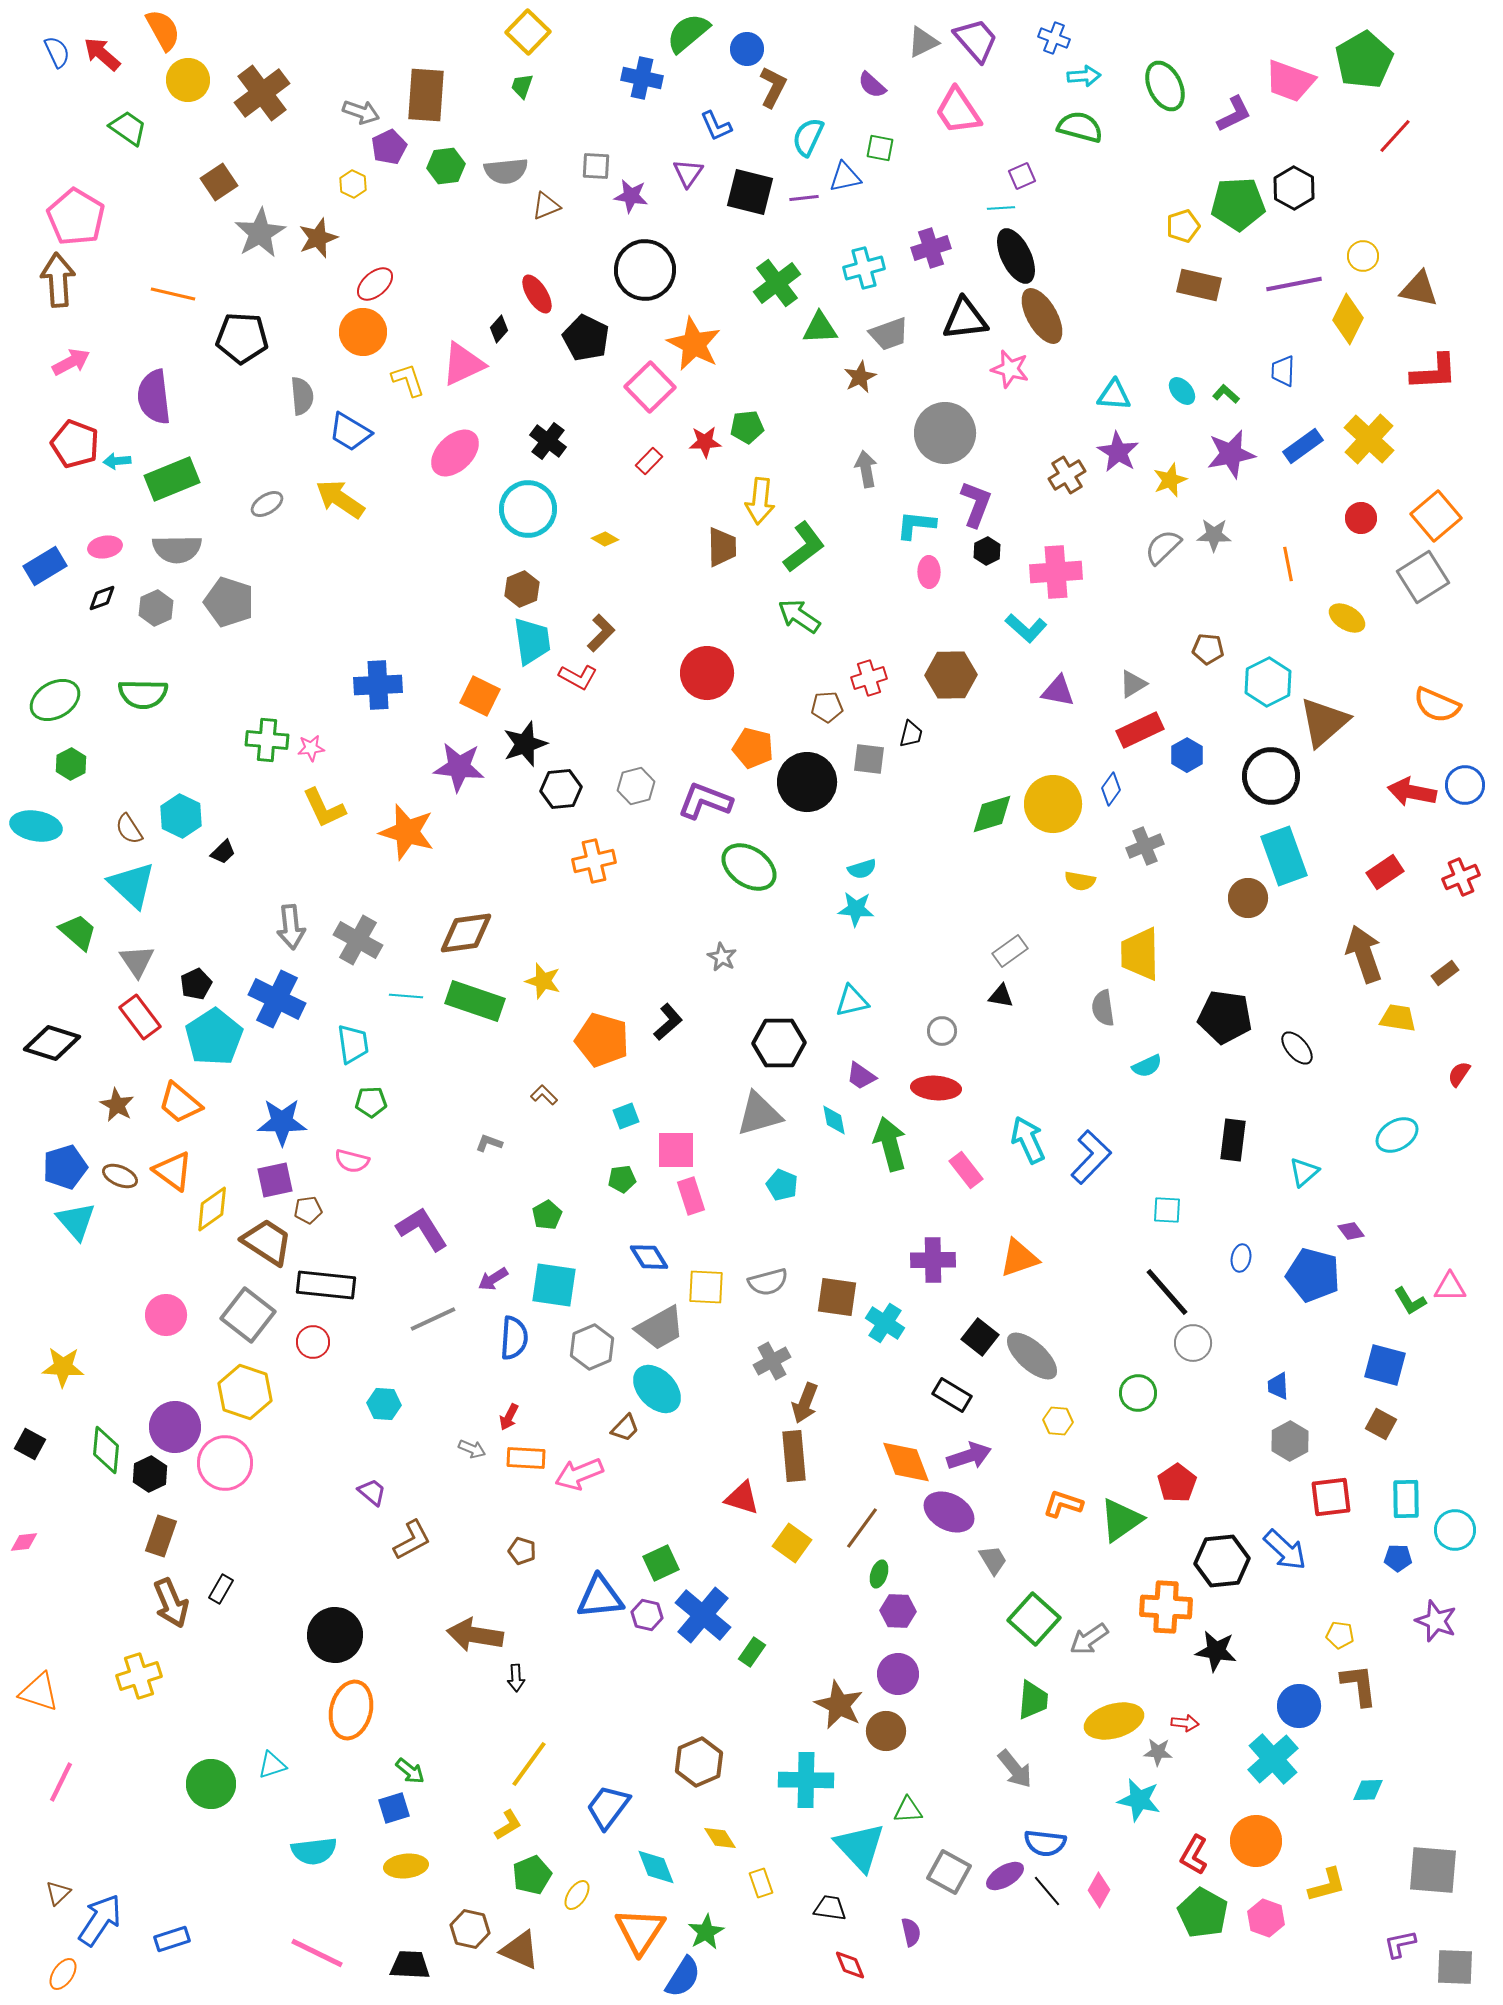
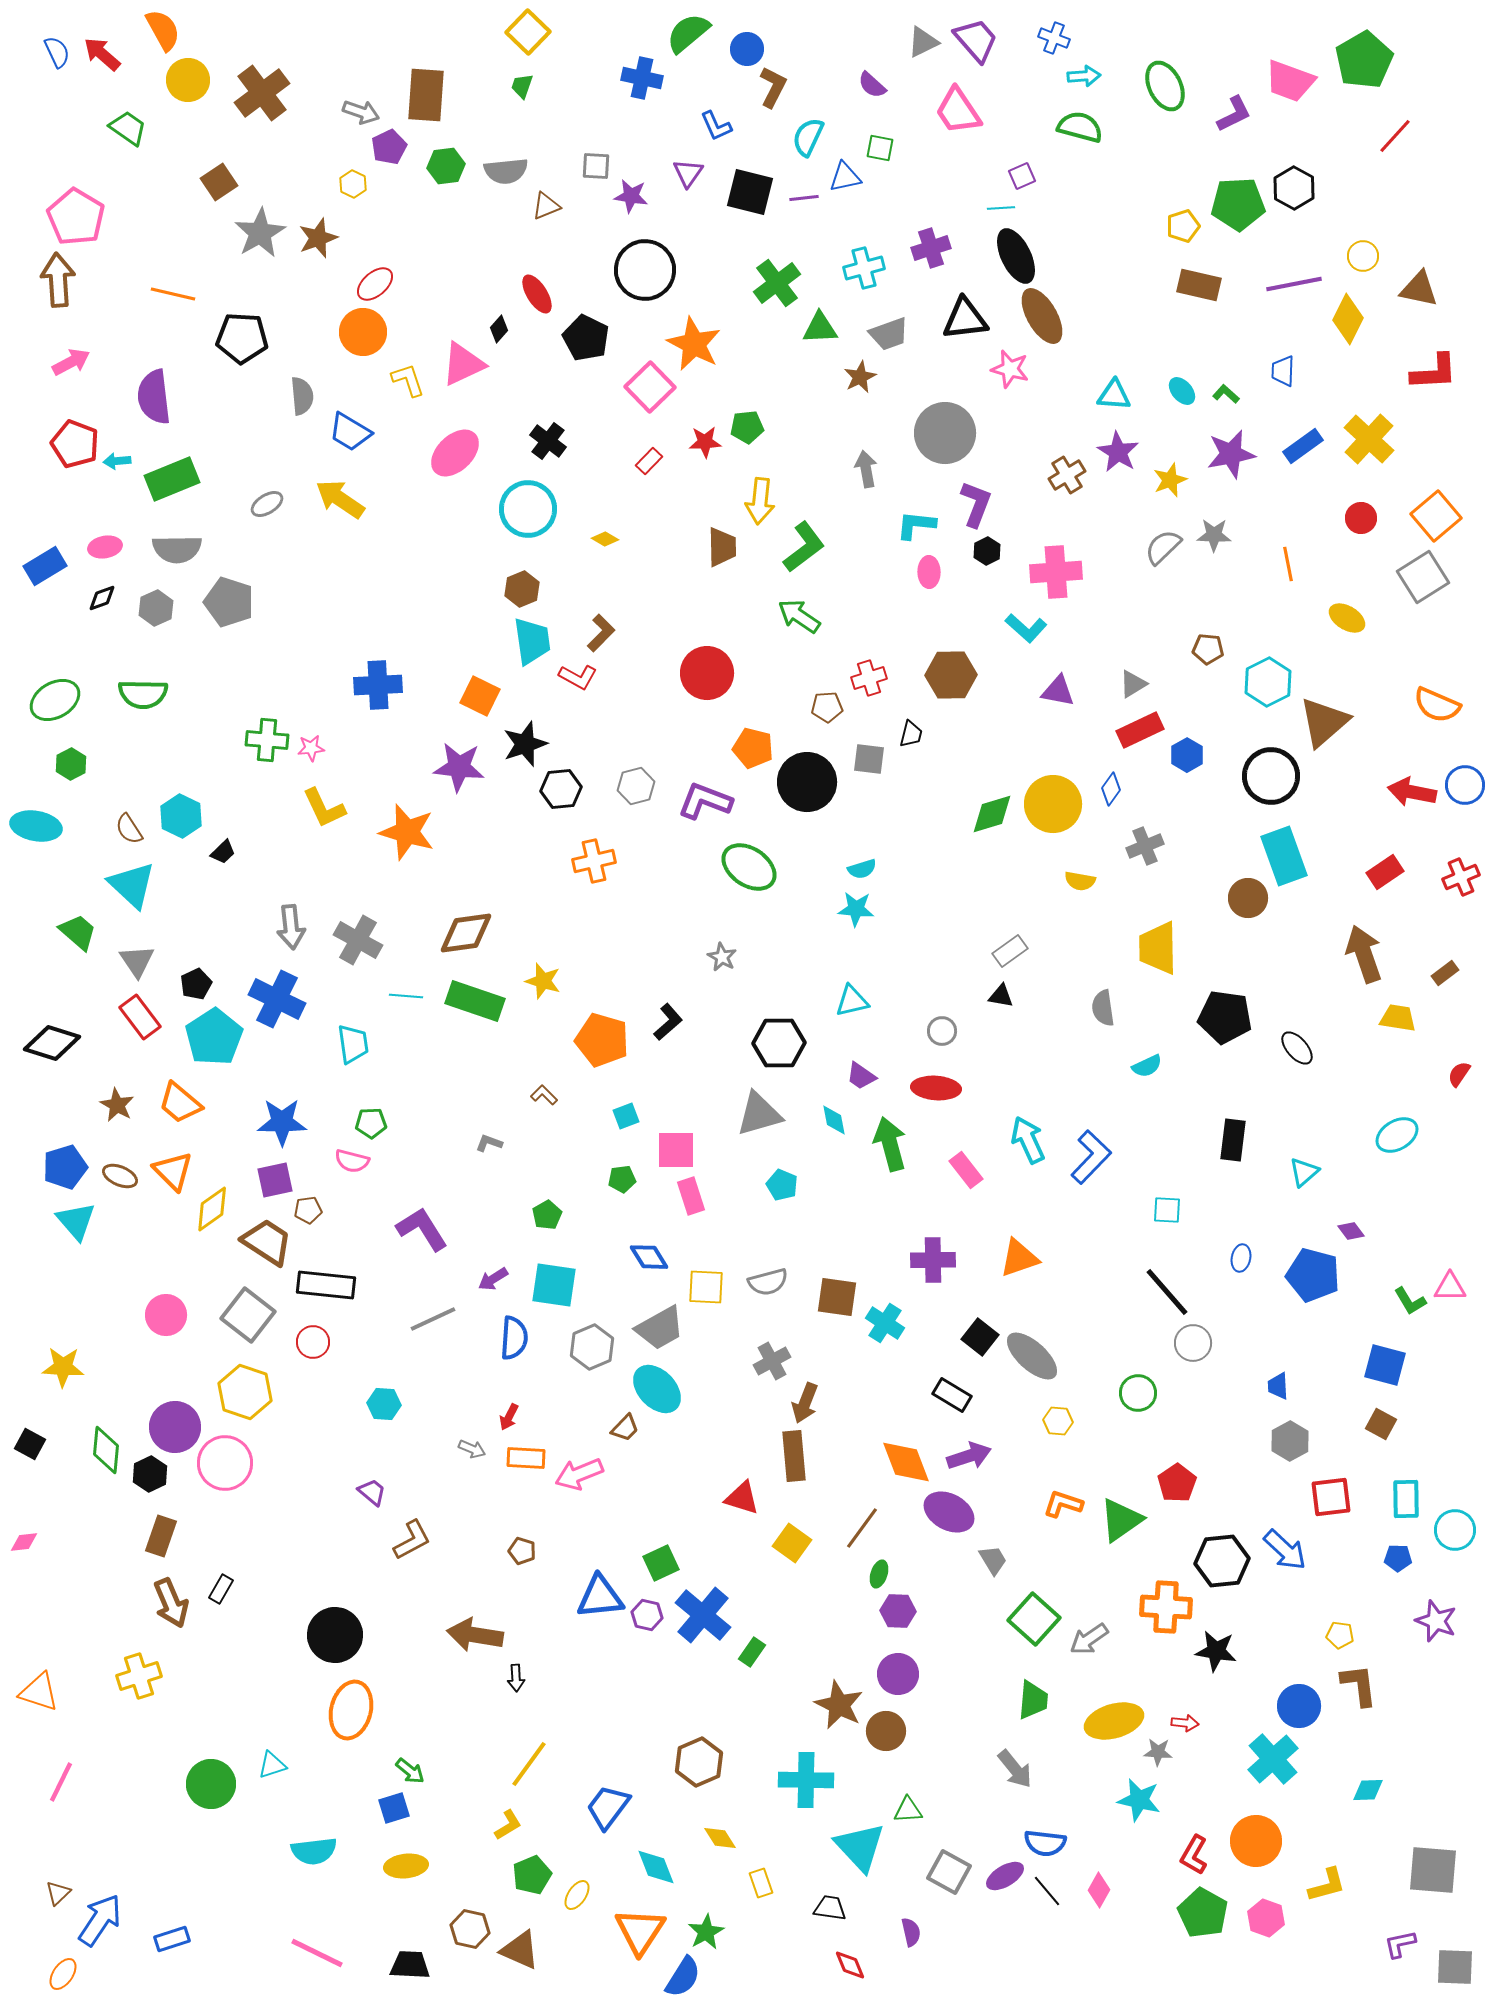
yellow trapezoid at (1140, 954): moved 18 px right, 6 px up
green pentagon at (371, 1102): moved 21 px down
orange triangle at (173, 1171): rotated 9 degrees clockwise
